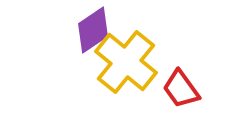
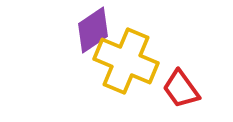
yellow cross: moved 1 px up; rotated 16 degrees counterclockwise
